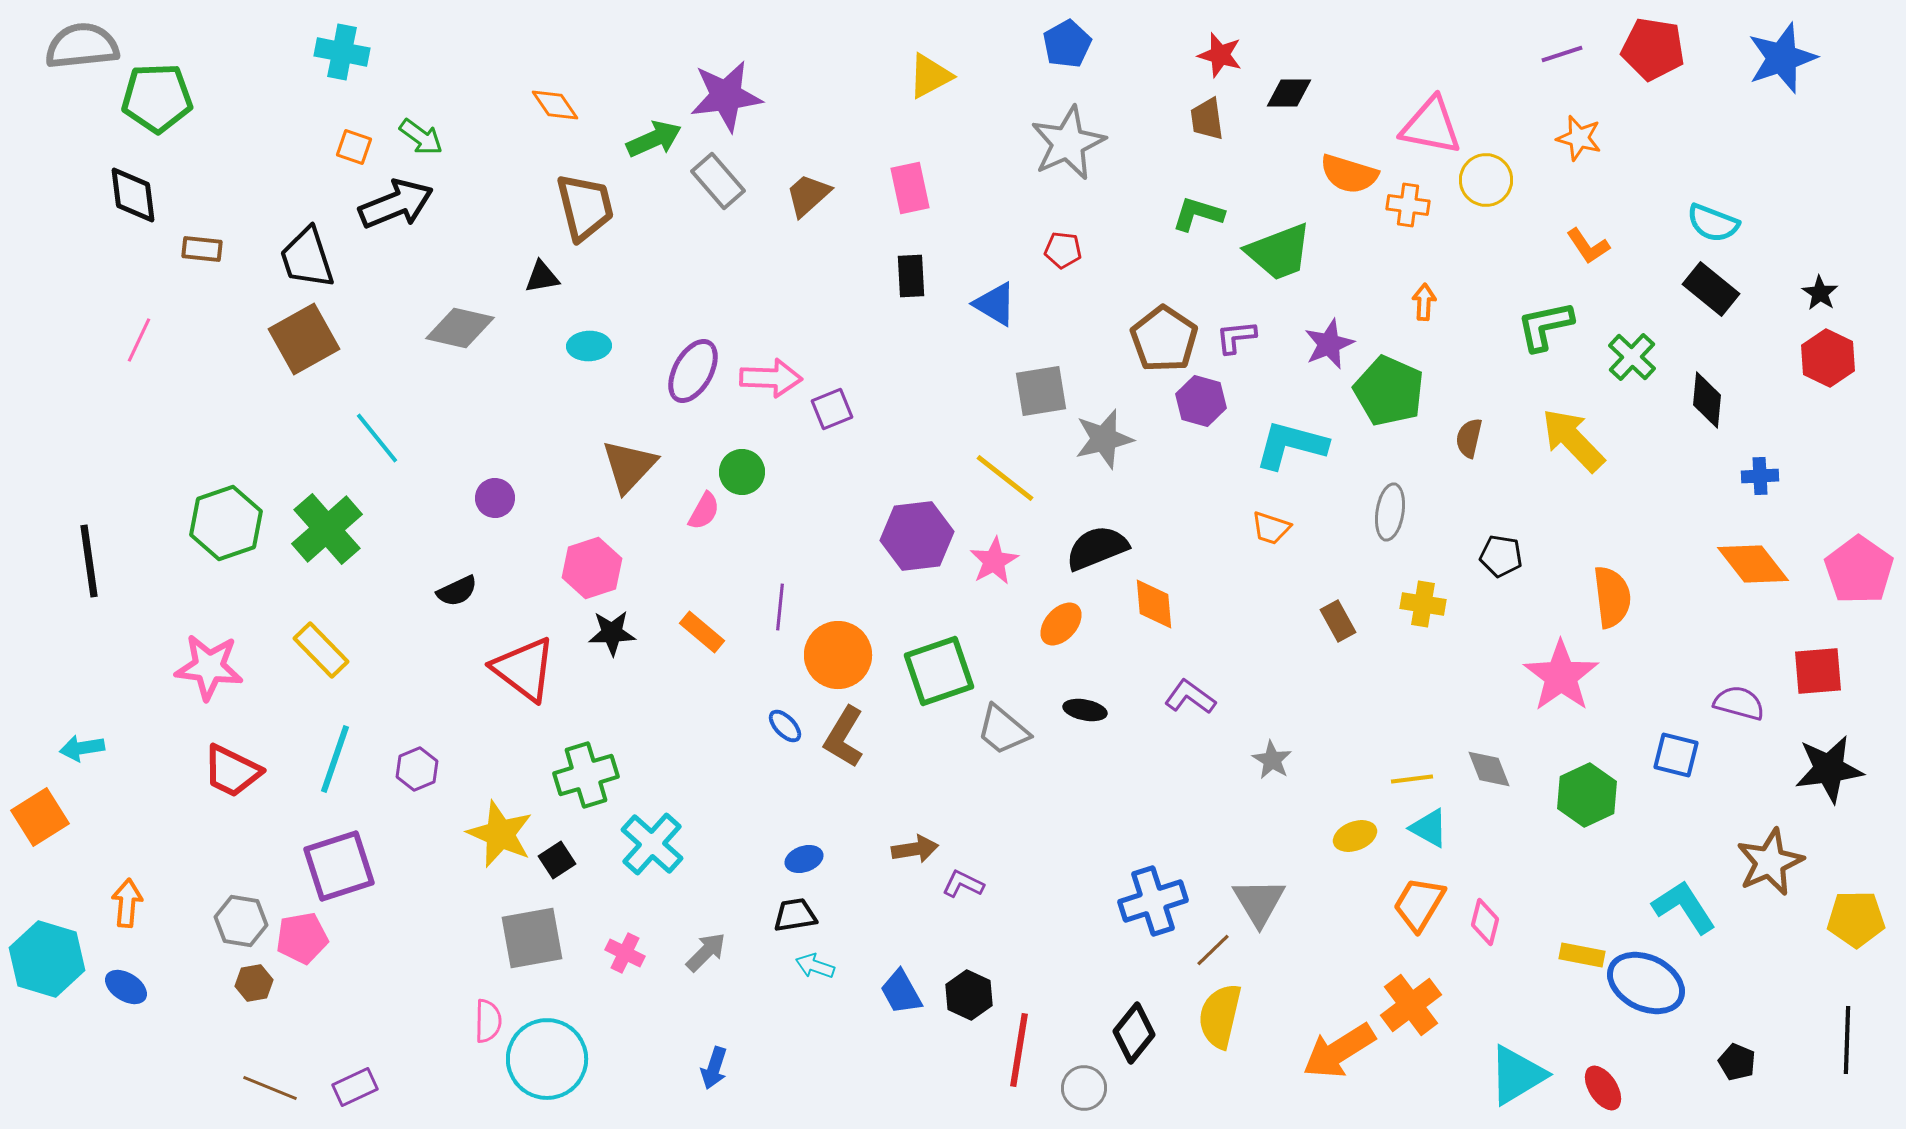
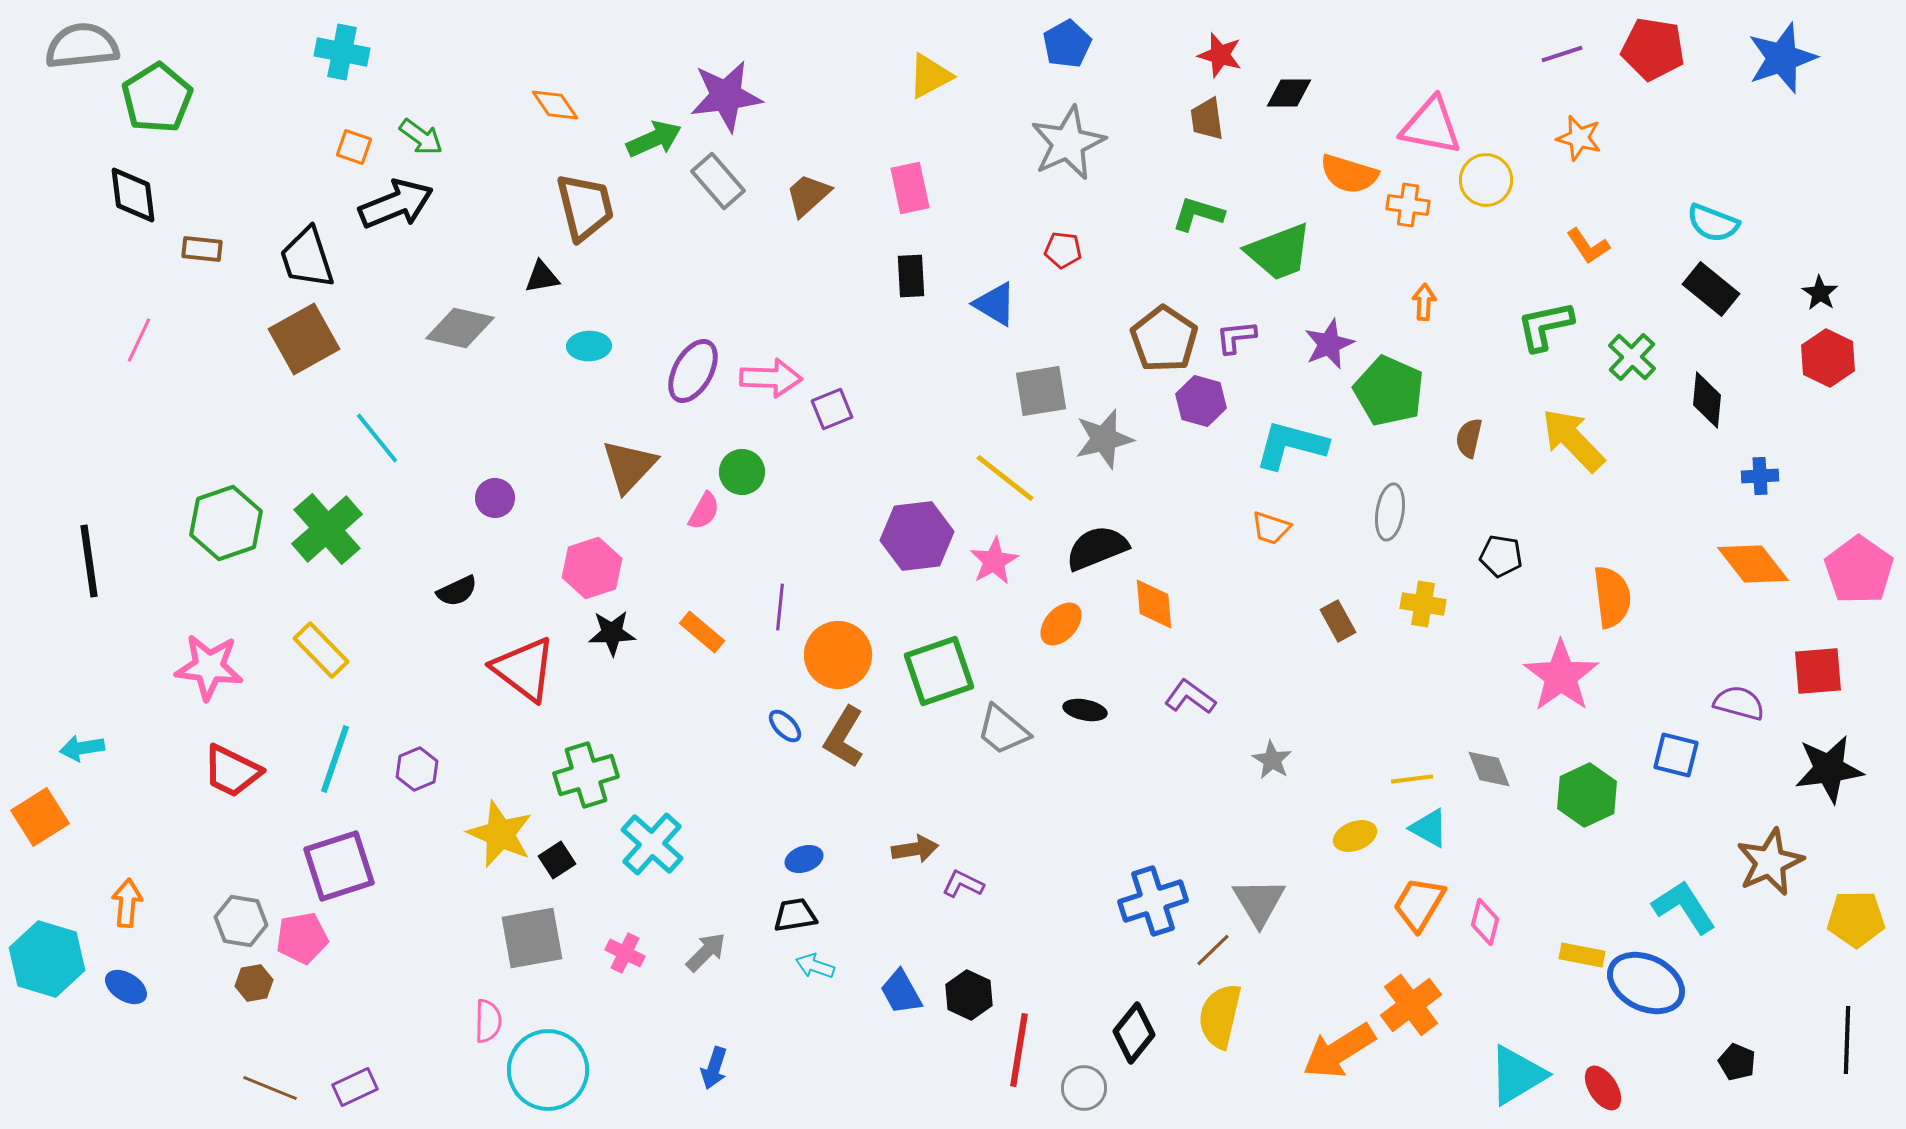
green pentagon at (157, 98): rotated 30 degrees counterclockwise
cyan circle at (547, 1059): moved 1 px right, 11 px down
